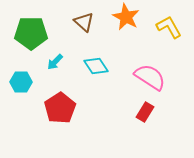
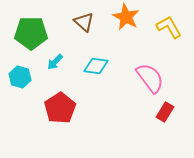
cyan diamond: rotated 50 degrees counterclockwise
pink semicircle: moved 1 px down; rotated 20 degrees clockwise
cyan hexagon: moved 1 px left, 5 px up; rotated 15 degrees clockwise
red rectangle: moved 20 px right
